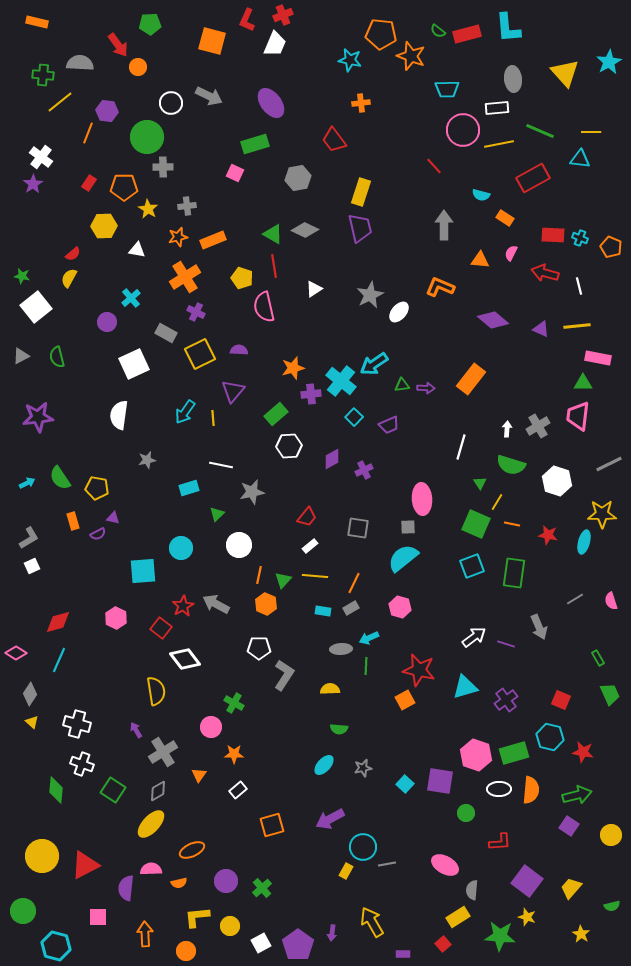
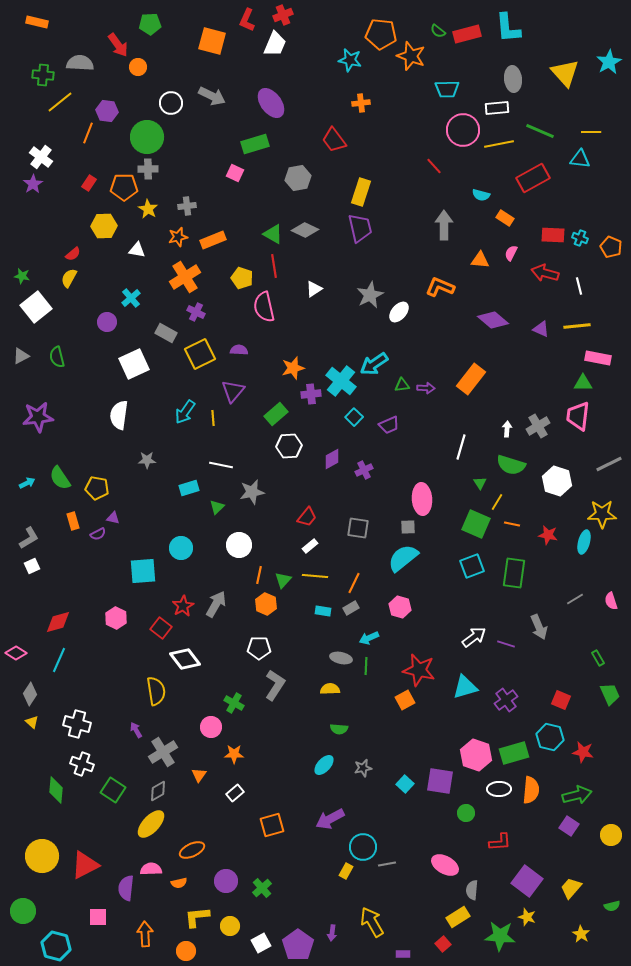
gray arrow at (209, 96): moved 3 px right
gray cross at (163, 167): moved 15 px left, 2 px down
gray star at (147, 460): rotated 12 degrees clockwise
green triangle at (217, 514): moved 7 px up
gray arrow at (216, 604): rotated 92 degrees clockwise
gray ellipse at (341, 649): moved 9 px down; rotated 15 degrees clockwise
gray L-shape at (284, 675): moved 9 px left, 10 px down
white rectangle at (238, 790): moved 3 px left, 3 px down
